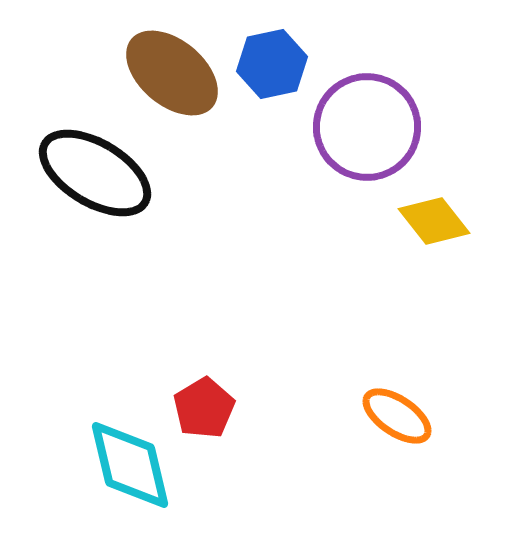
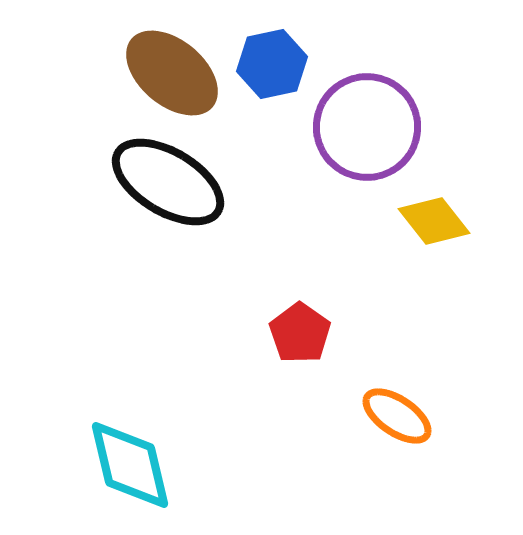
black ellipse: moved 73 px right, 9 px down
red pentagon: moved 96 px right, 75 px up; rotated 6 degrees counterclockwise
